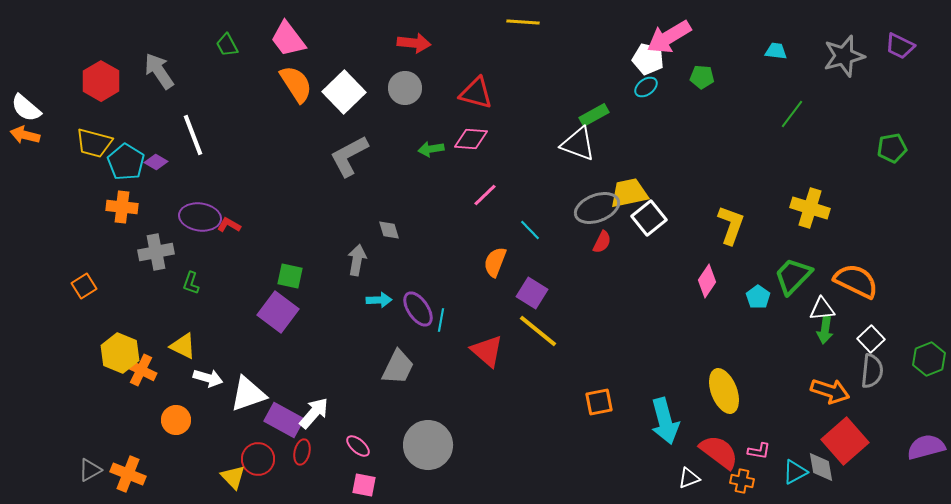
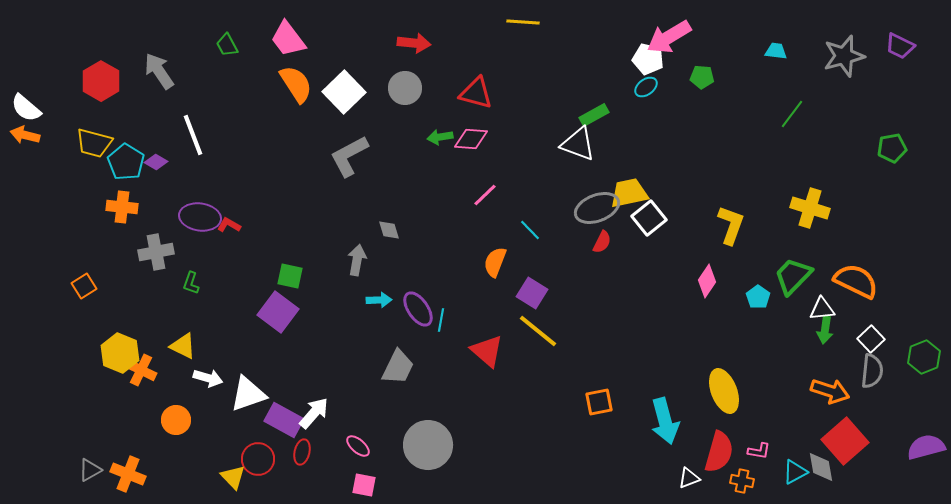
green arrow at (431, 149): moved 9 px right, 12 px up
green hexagon at (929, 359): moved 5 px left, 2 px up
red semicircle at (719, 452): rotated 69 degrees clockwise
